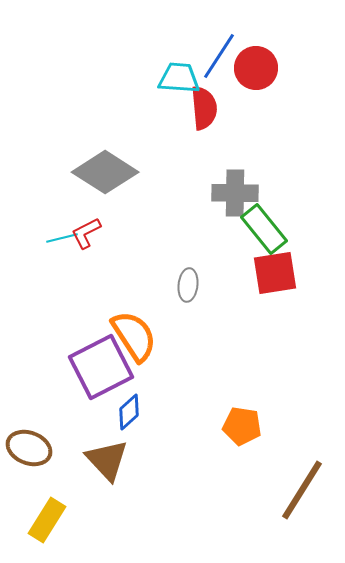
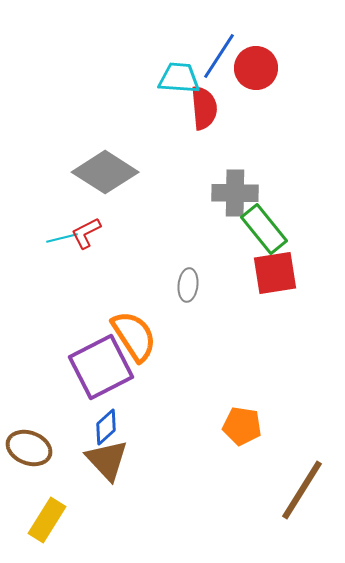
blue diamond: moved 23 px left, 15 px down
